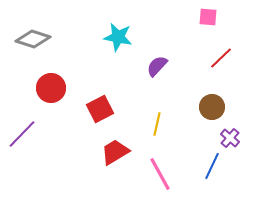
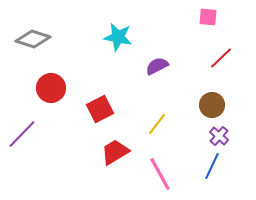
purple semicircle: rotated 20 degrees clockwise
brown circle: moved 2 px up
yellow line: rotated 25 degrees clockwise
purple cross: moved 11 px left, 2 px up
